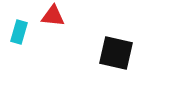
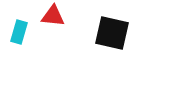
black square: moved 4 px left, 20 px up
